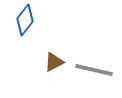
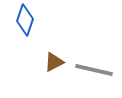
blue diamond: rotated 20 degrees counterclockwise
